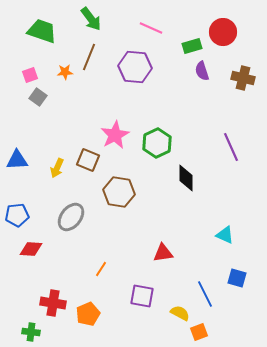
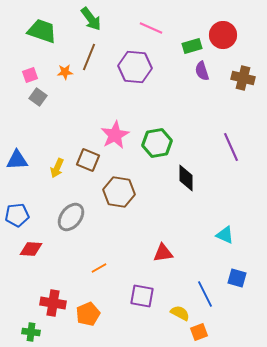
red circle: moved 3 px down
green hexagon: rotated 16 degrees clockwise
orange line: moved 2 px left, 1 px up; rotated 28 degrees clockwise
